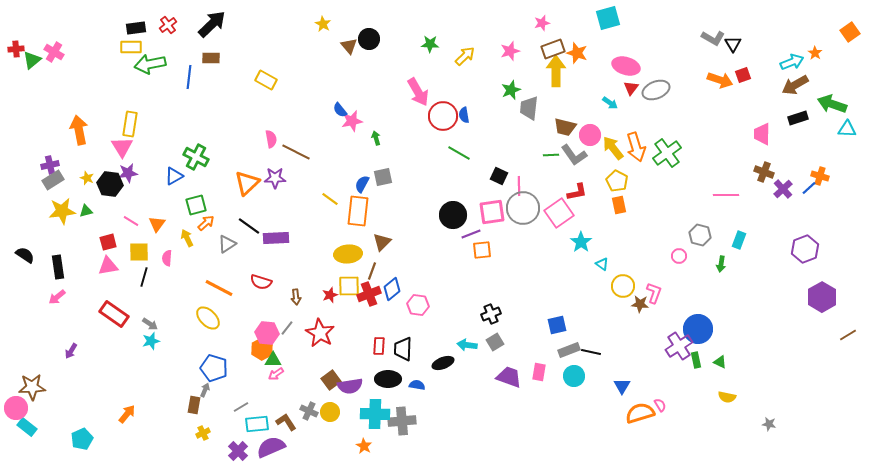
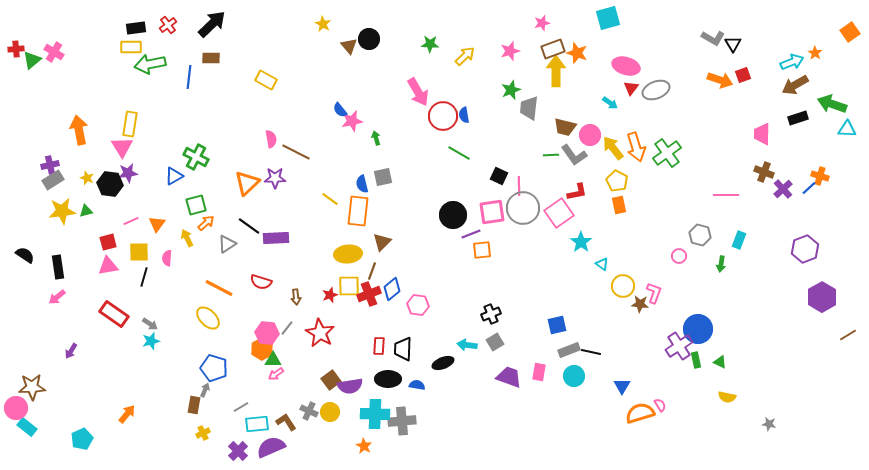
blue semicircle at (362, 184): rotated 42 degrees counterclockwise
pink line at (131, 221): rotated 56 degrees counterclockwise
